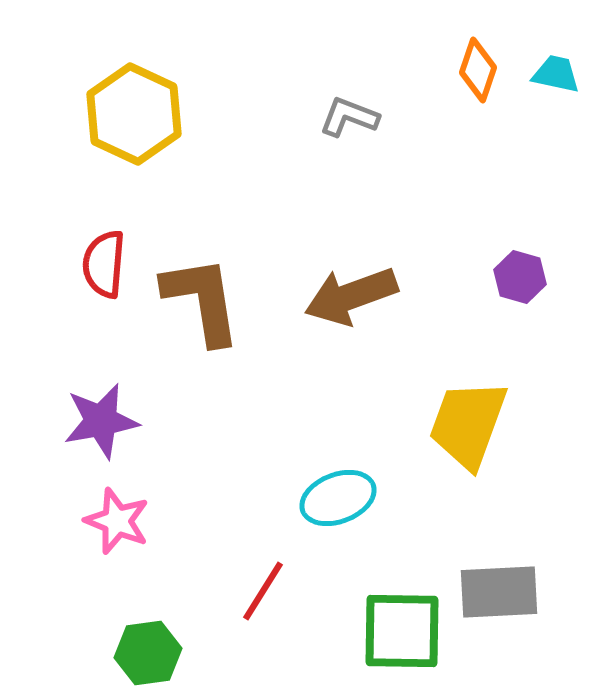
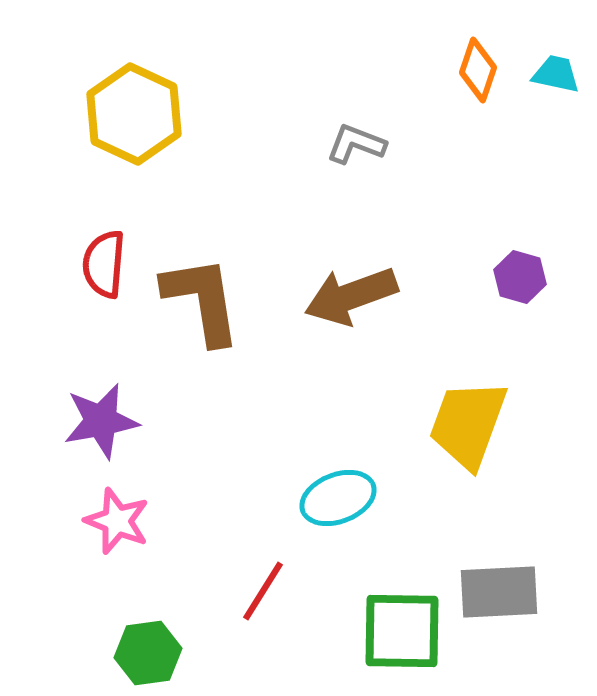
gray L-shape: moved 7 px right, 27 px down
